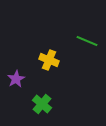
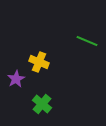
yellow cross: moved 10 px left, 2 px down
